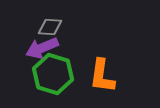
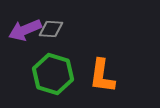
gray diamond: moved 1 px right, 2 px down
purple arrow: moved 17 px left, 18 px up
